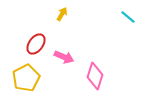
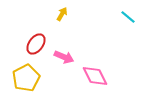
pink diamond: rotated 44 degrees counterclockwise
